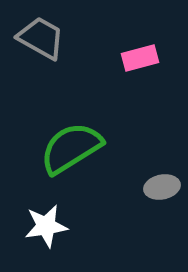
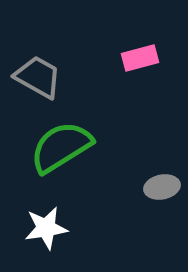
gray trapezoid: moved 3 px left, 39 px down
green semicircle: moved 10 px left, 1 px up
white star: moved 2 px down
